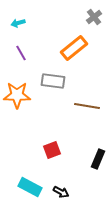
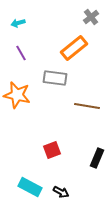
gray cross: moved 3 px left
gray rectangle: moved 2 px right, 3 px up
orange star: rotated 12 degrees clockwise
black rectangle: moved 1 px left, 1 px up
